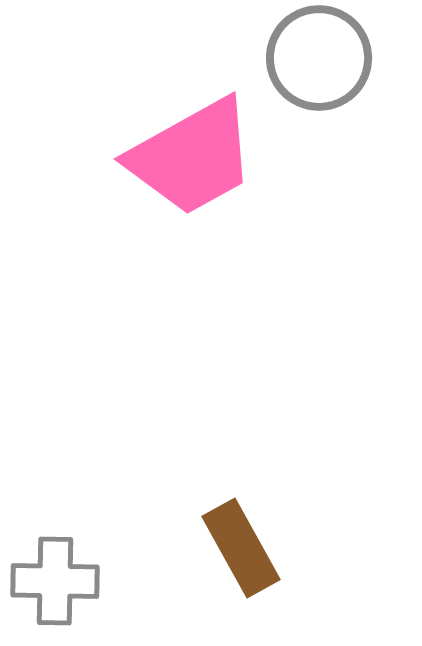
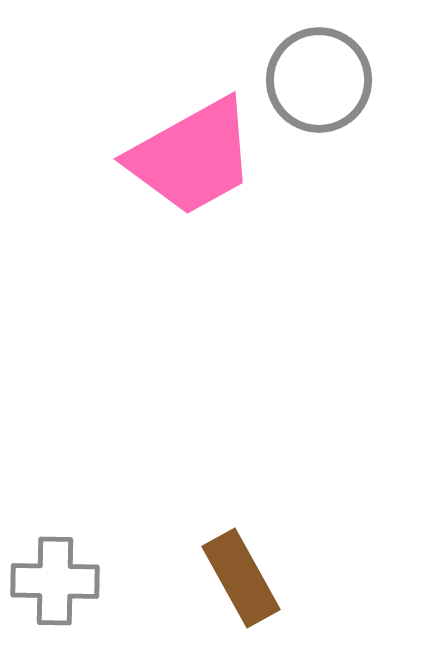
gray circle: moved 22 px down
brown rectangle: moved 30 px down
